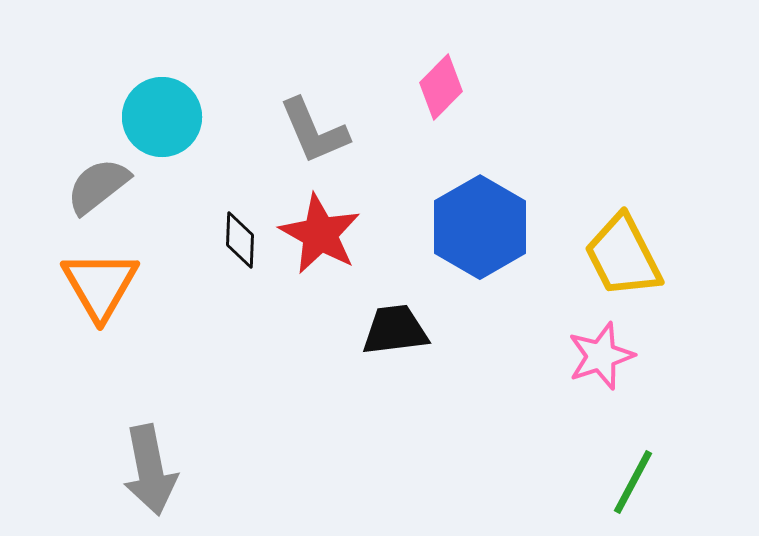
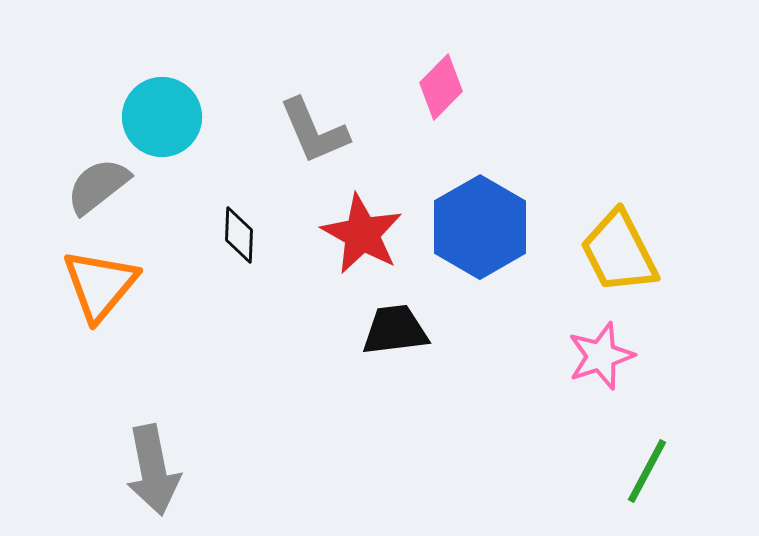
red star: moved 42 px right
black diamond: moved 1 px left, 5 px up
yellow trapezoid: moved 4 px left, 4 px up
orange triangle: rotated 10 degrees clockwise
gray arrow: moved 3 px right
green line: moved 14 px right, 11 px up
